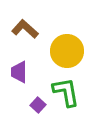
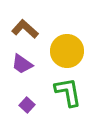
purple trapezoid: moved 3 px right, 8 px up; rotated 55 degrees counterclockwise
green L-shape: moved 2 px right
purple square: moved 11 px left
